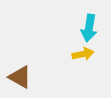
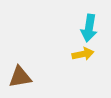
brown triangle: rotated 40 degrees counterclockwise
